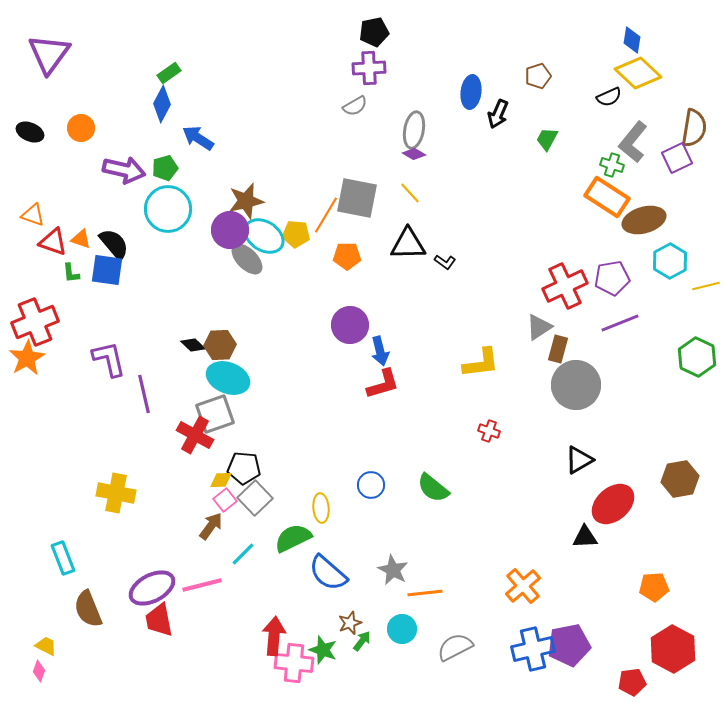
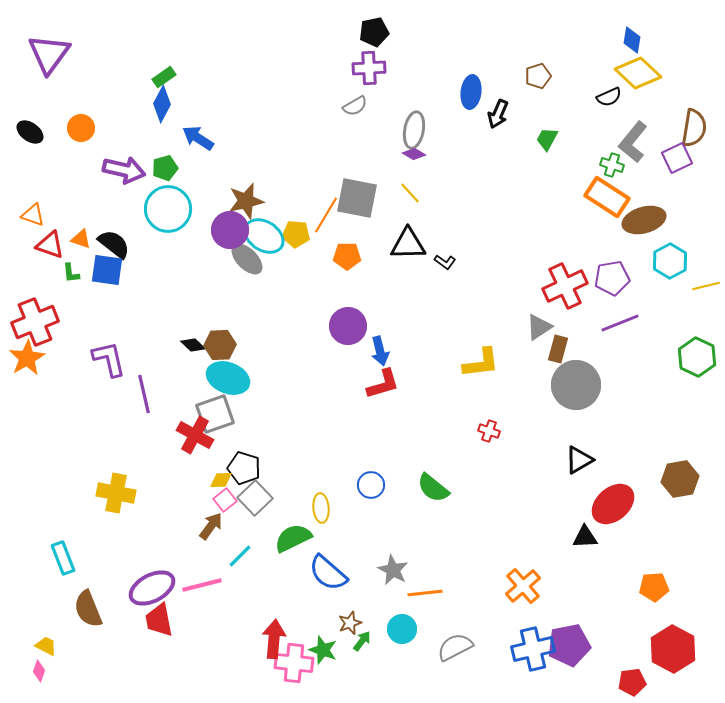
green rectangle at (169, 73): moved 5 px left, 4 px down
black ellipse at (30, 132): rotated 12 degrees clockwise
red triangle at (53, 242): moved 3 px left, 3 px down
black semicircle at (114, 244): rotated 12 degrees counterclockwise
purple circle at (350, 325): moved 2 px left, 1 px down
black pentagon at (244, 468): rotated 12 degrees clockwise
cyan line at (243, 554): moved 3 px left, 2 px down
red arrow at (274, 636): moved 3 px down
